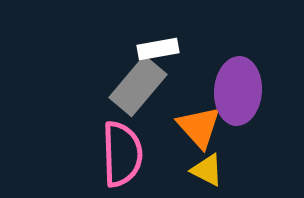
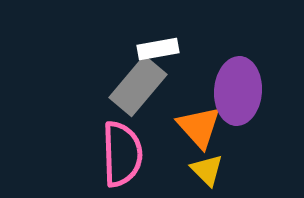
yellow triangle: rotated 18 degrees clockwise
